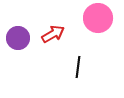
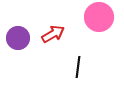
pink circle: moved 1 px right, 1 px up
